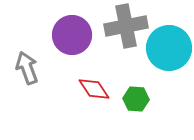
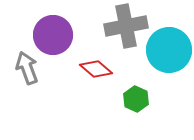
purple circle: moved 19 px left
cyan circle: moved 2 px down
red diamond: moved 2 px right, 20 px up; rotated 16 degrees counterclockwise
green hexagon: rotated 20 degrees clockwise
